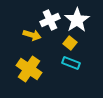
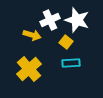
white star: rotated 20 degrees counterclockwise
yellow square: moved 4 px left, 1 px up
cyan rectangle: rotated 24 degrees counterclockwise
yellow cross: rotated 15 degrees clockwise
